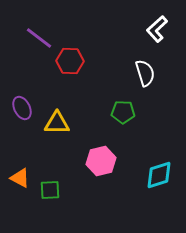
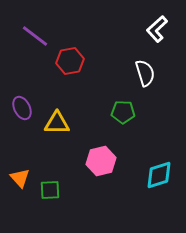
purple line: moved 4 px left, 2 px up
red hexagon: rotated 12 degrees counterclockwise
orange triangle: rotated 20 degrees clockwise
